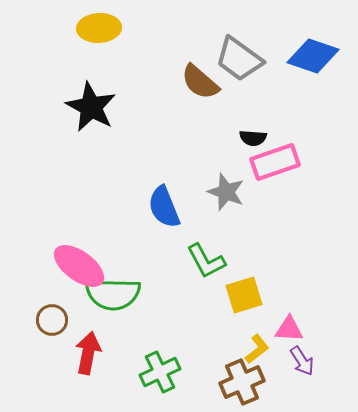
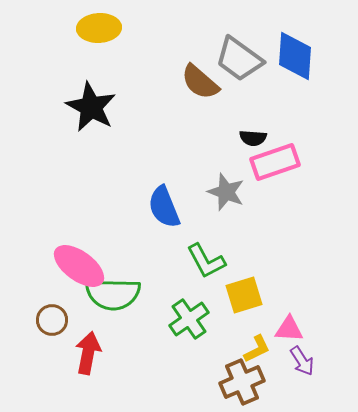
blue diamond: moved 18 px left; rotated 75 degrees clockwise
yellow L-shape: rotated 12 degrees clockwise
green cross: moved 29 px right, 53 px up; rotated 9 degrees counterclockwise
